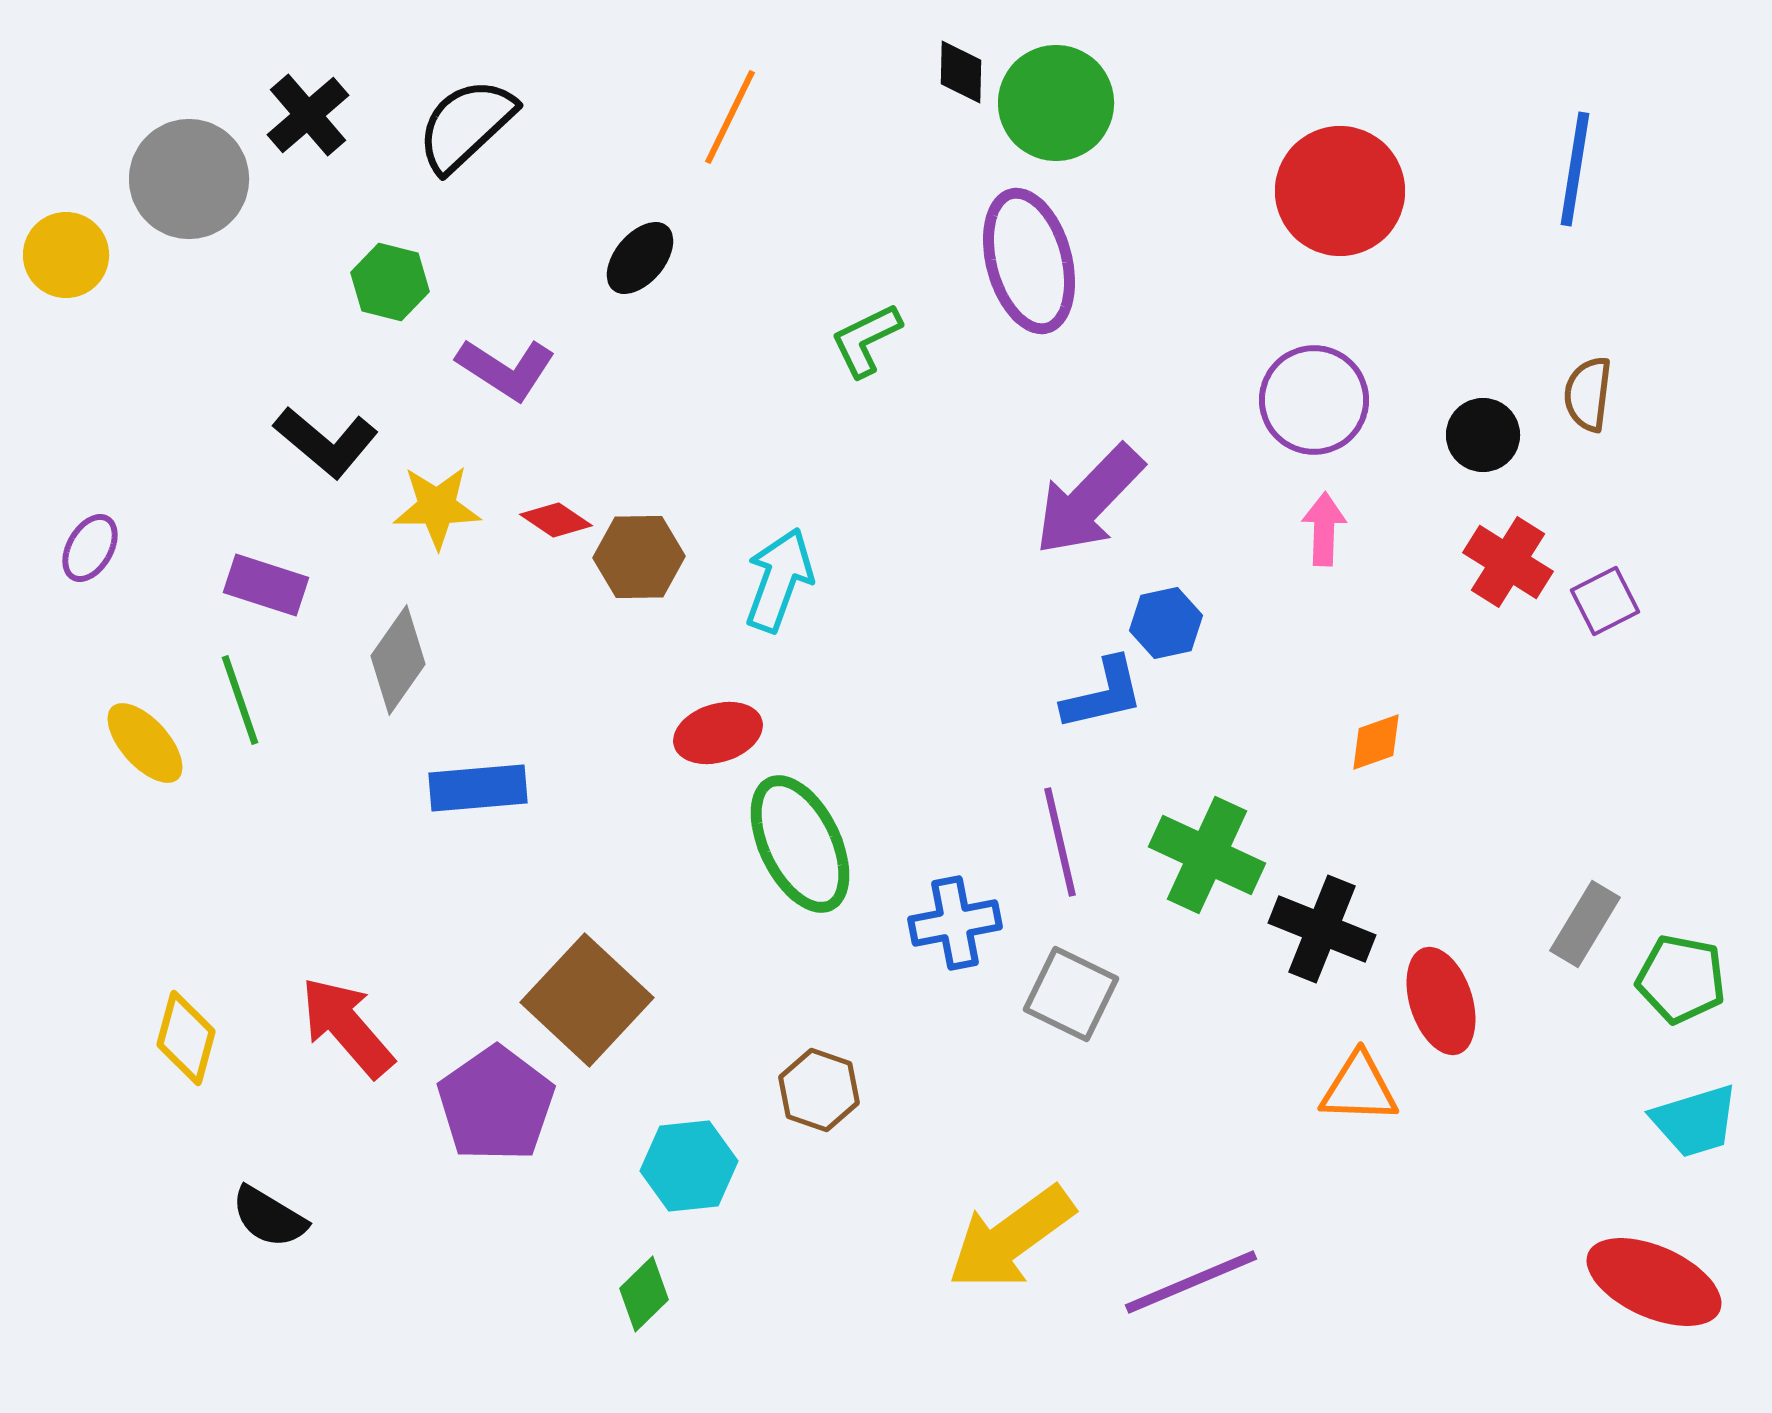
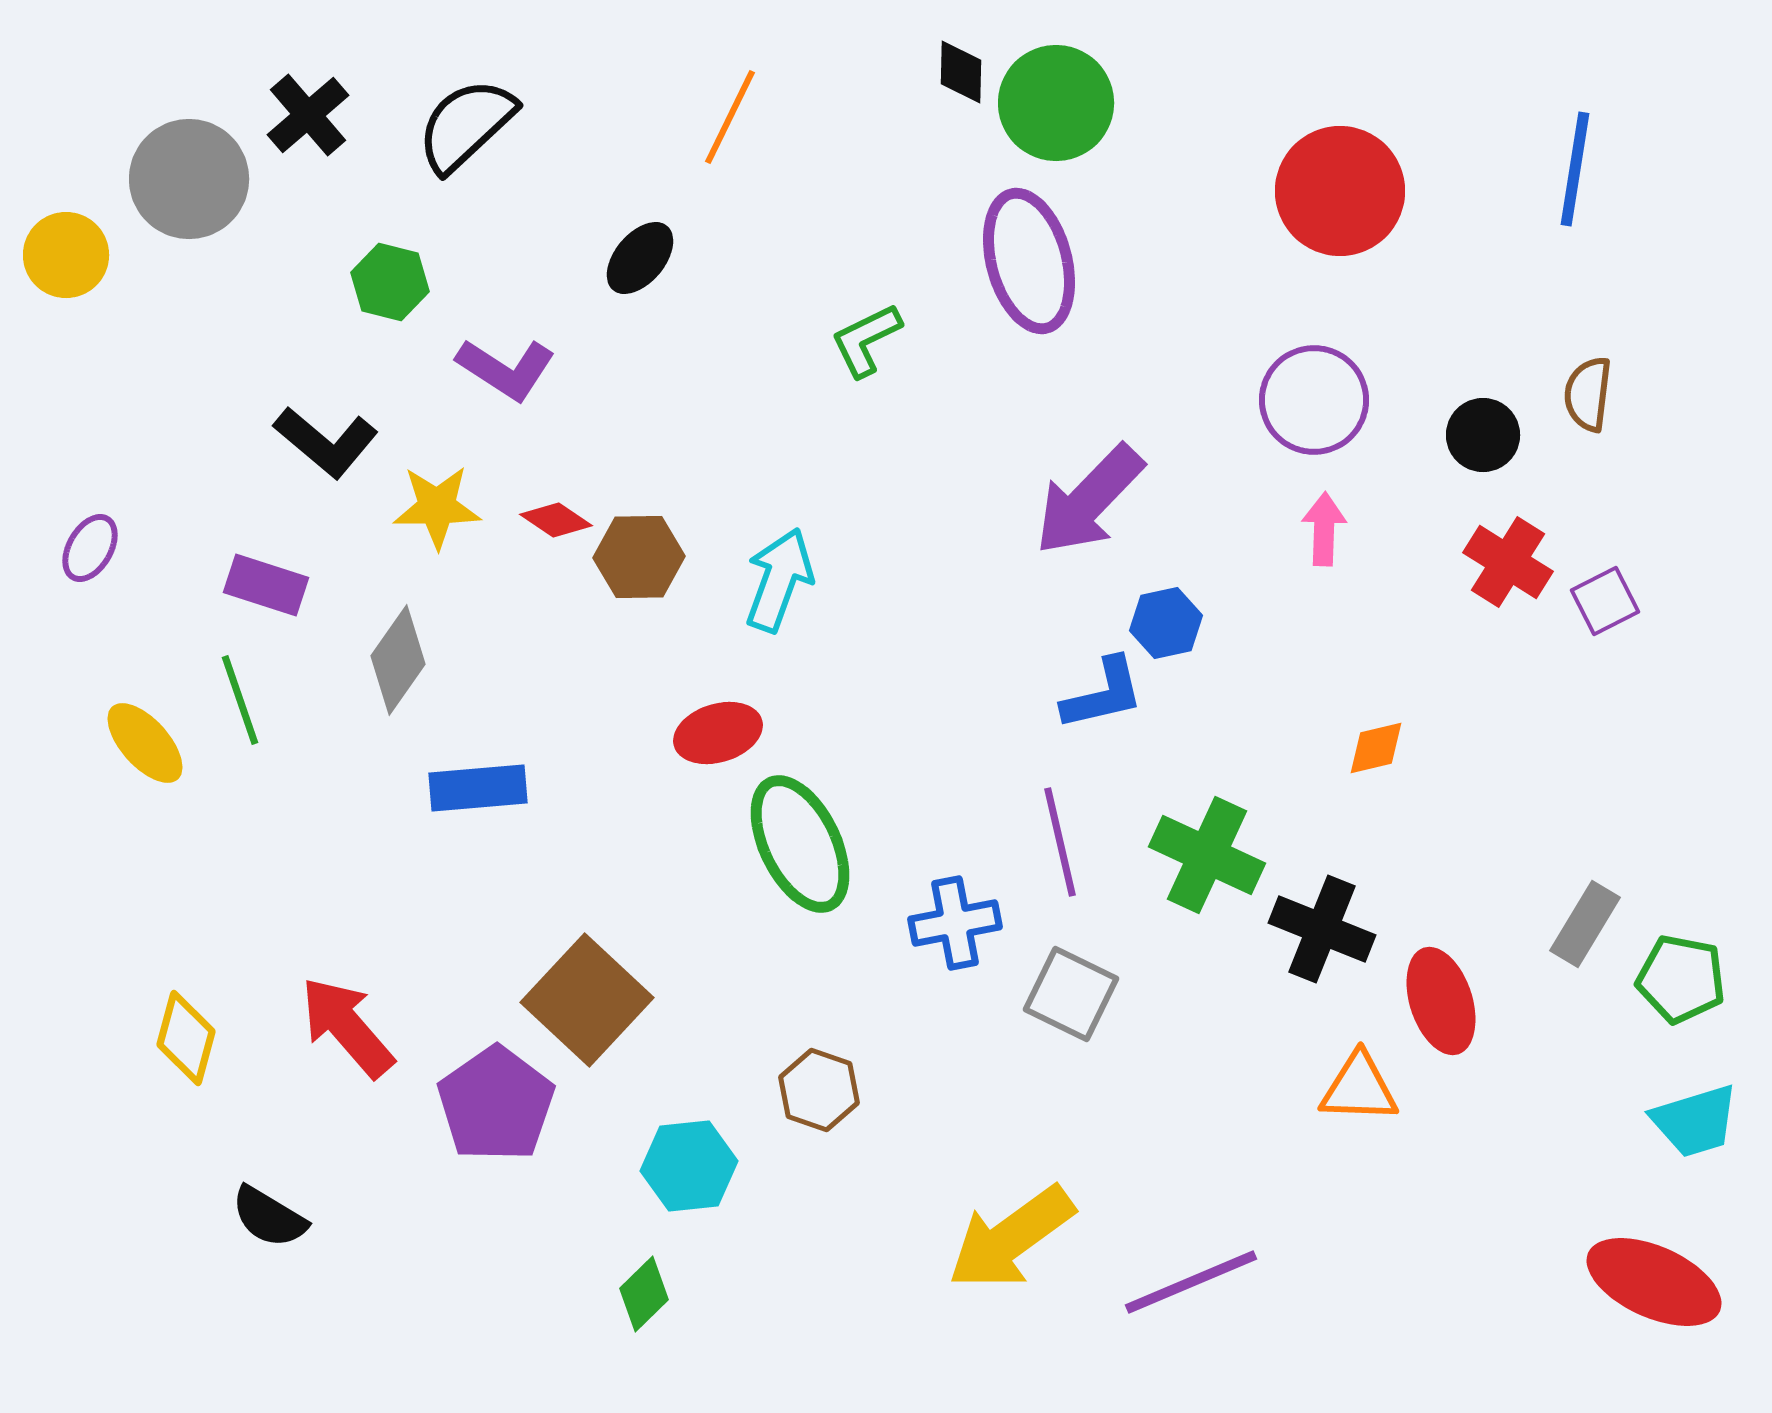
orange diamond at (1376, 742): moved 6 px down; rotated 6 degrees clockwise
